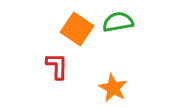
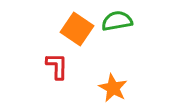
green semicircle: moved 1 px left, 1 px up
